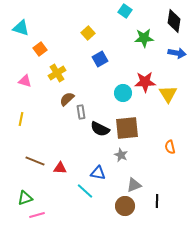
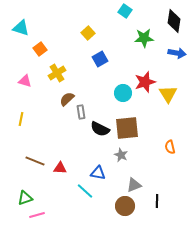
red star: rotated 15 degrees counterclockwise
